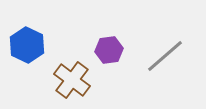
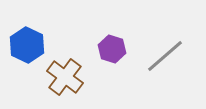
purple hexagon: moved 3 px right, 1 px up; rotated 24 degrees clockwise
brown cross: moved 7 px left, 3 px up
